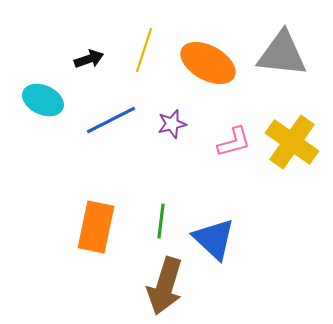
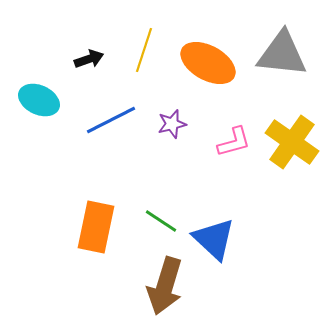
cyan ellipse: moved 4 px left
green line: rotated 64 degrees counterclockwise
